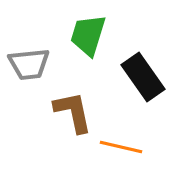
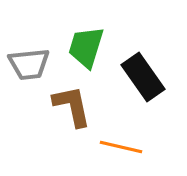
green trapezoid: moved 2 px left, 12 px down
brown L-shape: moved 1 px left, 6 px up
